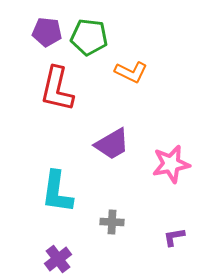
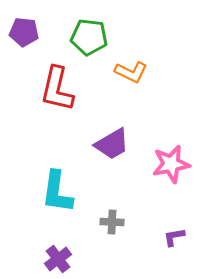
purple pentagon: moved 23 px left
